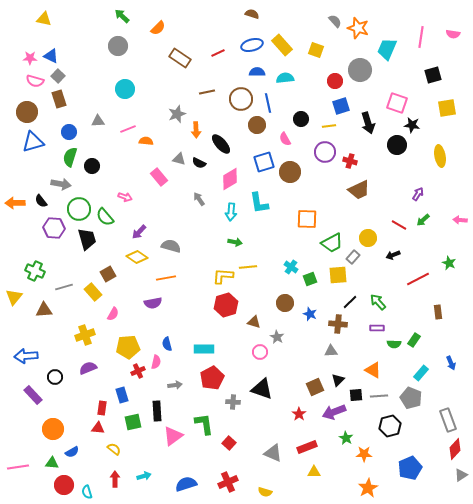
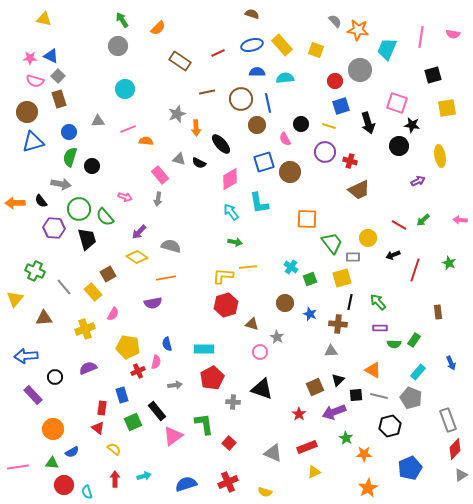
green arrow at (122, 16): moved 4 px down; rotated 14 degrees clockwise
orange star at (358, 28): moved 2 px down; rotated 10 degrees counterclockwise
brown rectangle at (180, 58): moved 3 px down
black circle at (301, 119): moved 5 px down
yellow line at (329, 126): rotated 24 degrees clockwise
orange arrow at (196, 130): moved 2 px up
black circle at (397, 145): moved 2 px right, 1 px down
pink rectangle at (159, 177): moved 1 px right, 2 px up
purple arrow at (418, 194): moved 13 px up; rotated 32 degrees clockwise
gray arrow at (199, 199): moved 41 px left; rotated 136 degrees counterclockwise
cyan arrow at (231, 212): rotated 138 degrees clockwise
green trapezoid at (332, 243): rotated 100 degrees counterclockwise
gray rectangle at (353, 257): rotated 48 degrees clockwise
yellow square at (338, 275): moved 4 px right, 3 px down; rotated 12 degrees counterclockwise
red line at (418, 279): moved 3 px left, 9 px up; rotated 45 degrees counterclockwise
gray line at (64, 287): rotated 66 degrees clockwise
yellow triangle at (14, 297): moved 1 px right, 2 px down
black line at (350, 302): rotated 35 degrees counterclockwise
brown triangle at (44, 310): moved 8 px down
brown triangle at (254, 322): moved 2 px left, 2 px down
purple rectangle at (377, 328): moved 3 px right
yellow cross at (85, 335): moved 6 px up
yellow pentagon at (128, 347): rotated 15 degrees clockwise
cyan rectangle at (421, 373): moved 3 px left, 1 px up
gray line at (379, 396): rotated 18 degrees clockwise
black rectangle at (157, 411): rotated 36 degrees counterclockwise
green square at (133, 422): rotated 12 degrees counterclockwise
red triangle at (98, 428): rotated 32 degrees clockwise
yellow triangle at (314, 472): rotated 24 degrees counterclockwise
